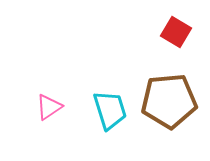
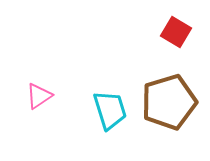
brown pentagon: moved 1 px down; rotated 12 degrees counterclockwise
pink triangle: moved 10 px left, 11 px up
